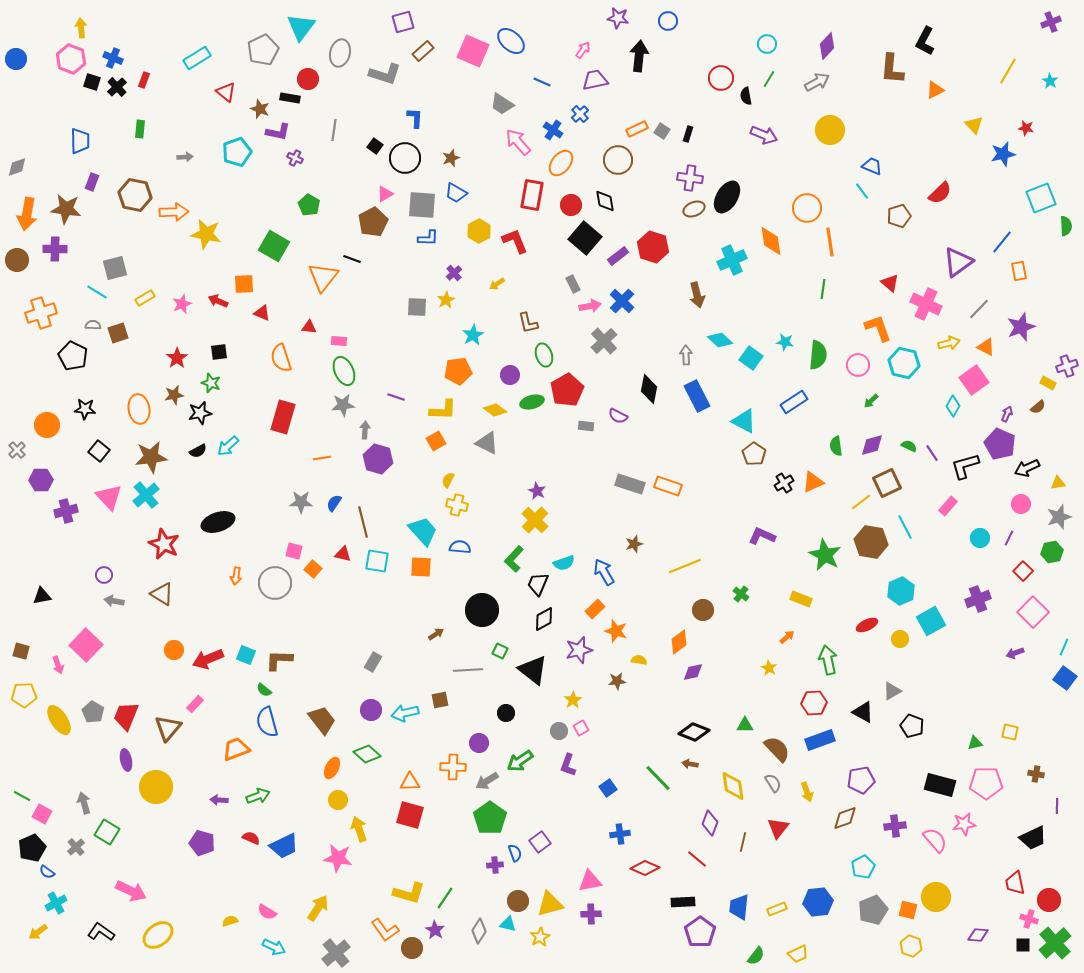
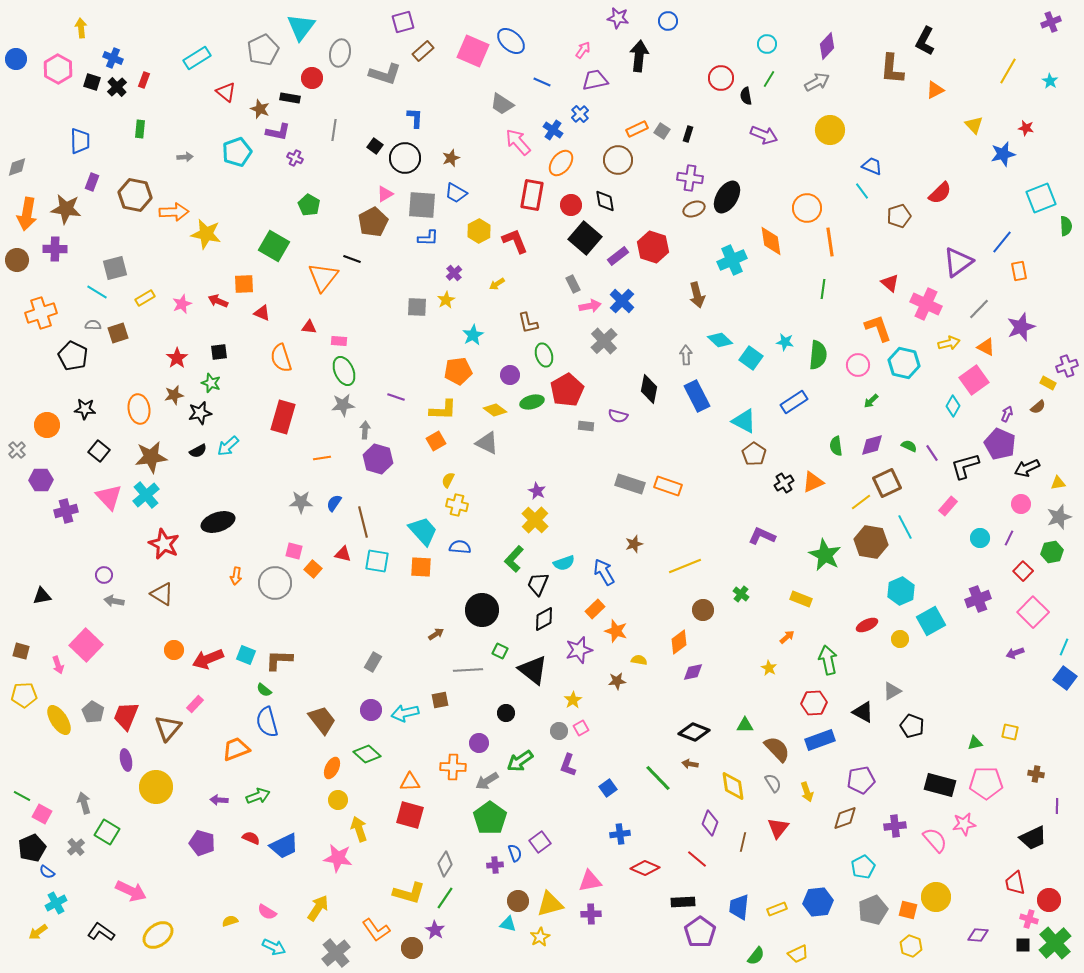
pink hexagon at (71, 59): moved 13 px left, 10 px down; rotated 8 degrees clockwise
red circle at (308, 79): moved 4 px right, 1 px up
purple semicircle at (618, 416): rotated 12 degrees counterclockwise
orange L-shape at (385, 930): moved 9 px left
gray diamond at (479, 931): moved 34 px left, 67 px up
